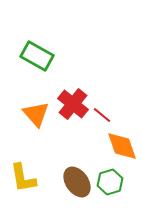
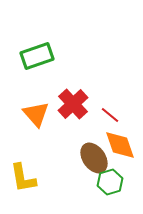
green rectangle: rotated 48 degrees counterclockwise
red cross: rotated 8 degrees clockwise
red line: moved 8 px right
orange diamond: moved 2 px left, 1 px up
brown ellipse: moved 17 px right, 24 px up
